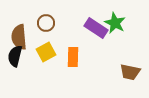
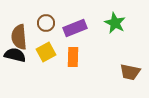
purple rectangle: moved 21 px left; rotated 55 degrees counterclockwise
black semicircle: moved 1 px up; rotated 90 degrees clockwise
